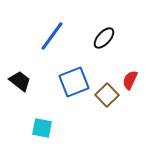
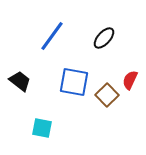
blue square: rotated 32 degrees clockwise
